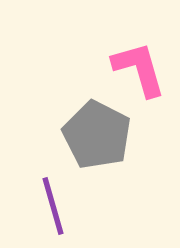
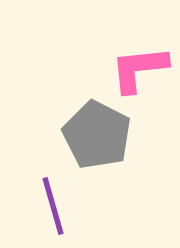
pink L-shape: rotated 80 degrees counterclockwise
